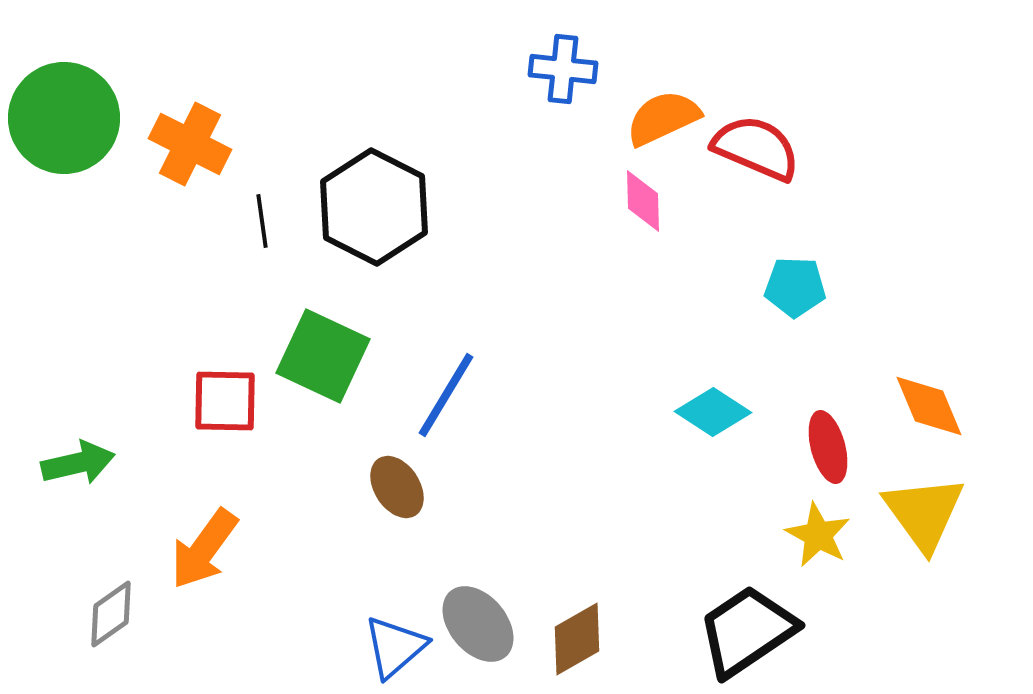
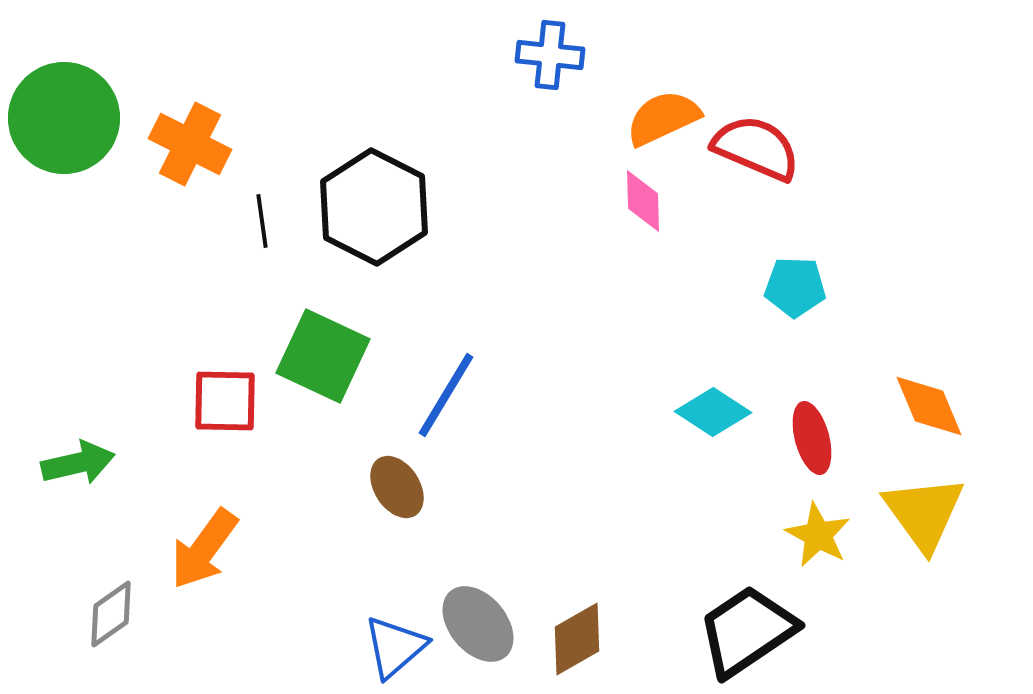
blue cross: moved 13 px left, 14 px up
red ellipse: moved 16 px left, 9 px up
